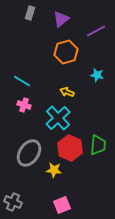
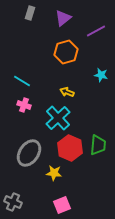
purple triangle: moved 2 px right, 1 px up
cyan star: moved 4 px right
yellow star: moved 3 px down
